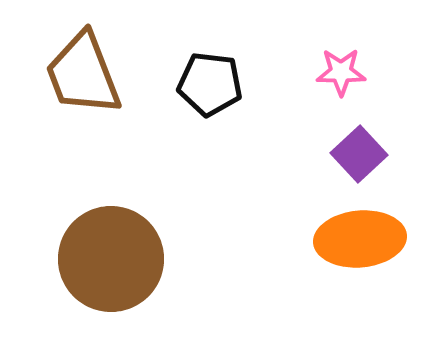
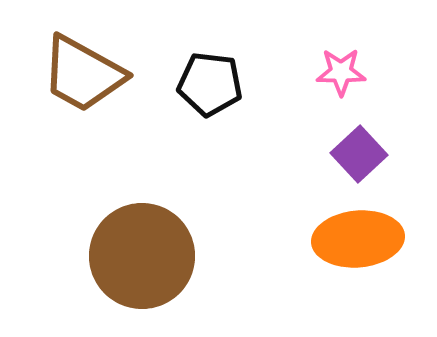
brown trapezoid: rotated 40 degrees counterclockwise
orange ellipse: moved 2 px left
brown circle: moved 31 px right, 3 px up
